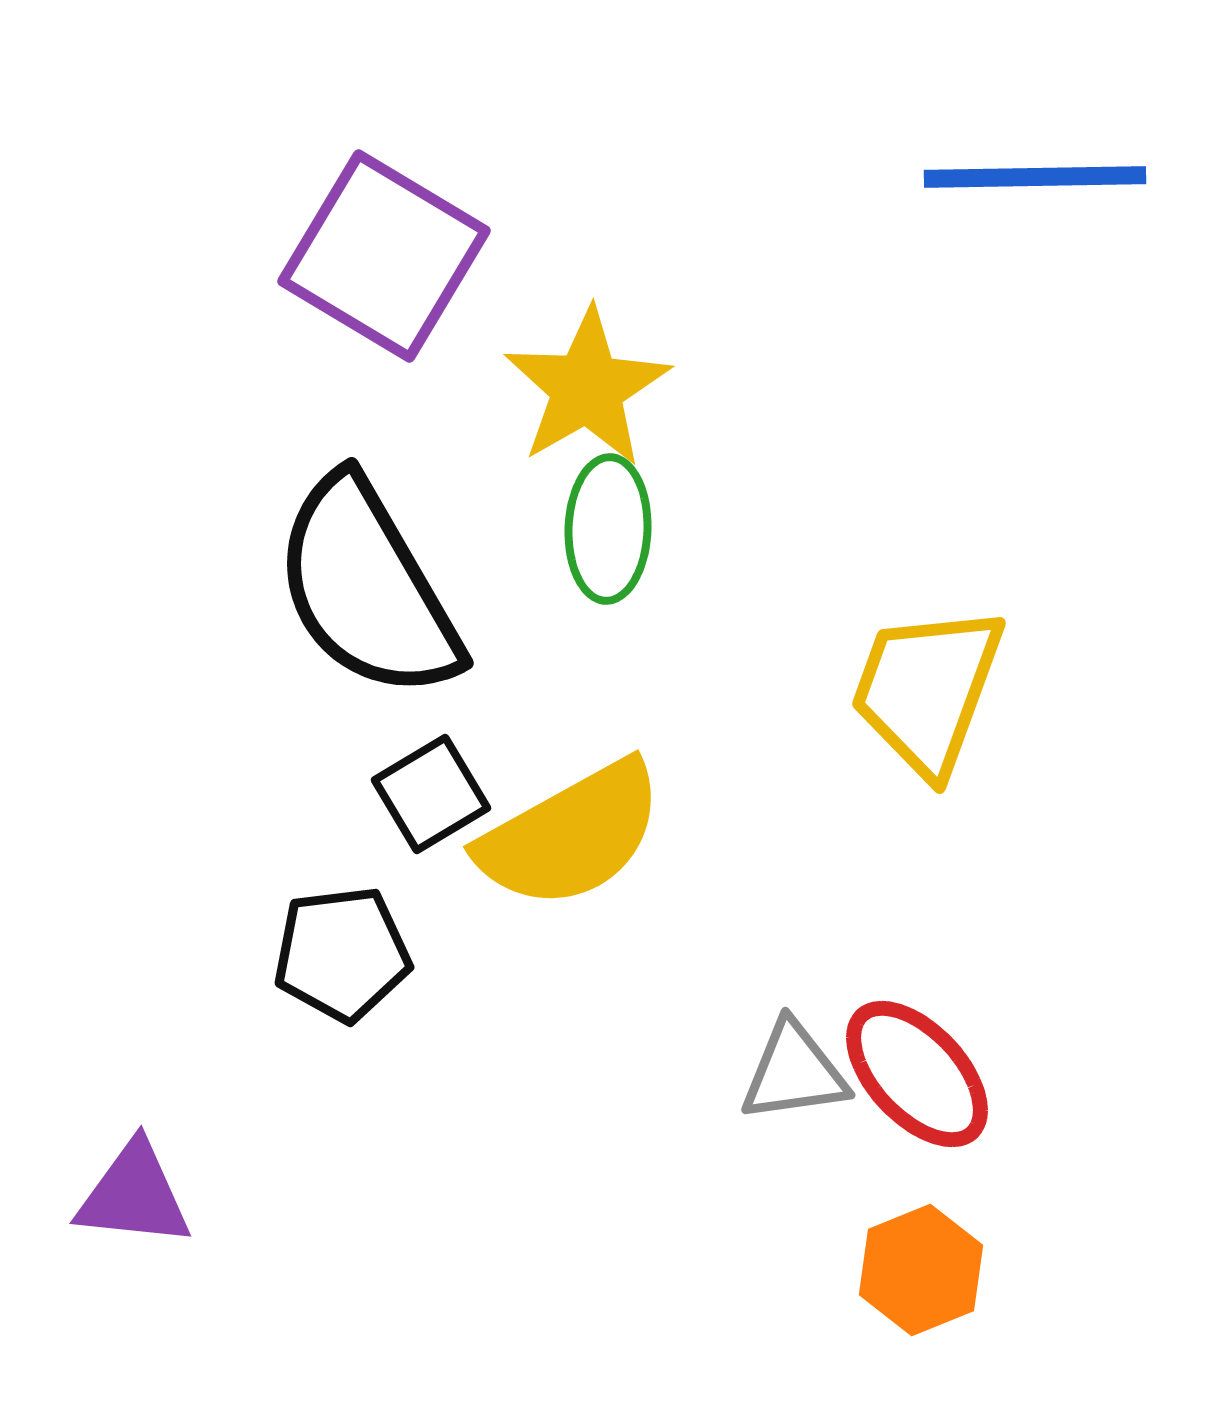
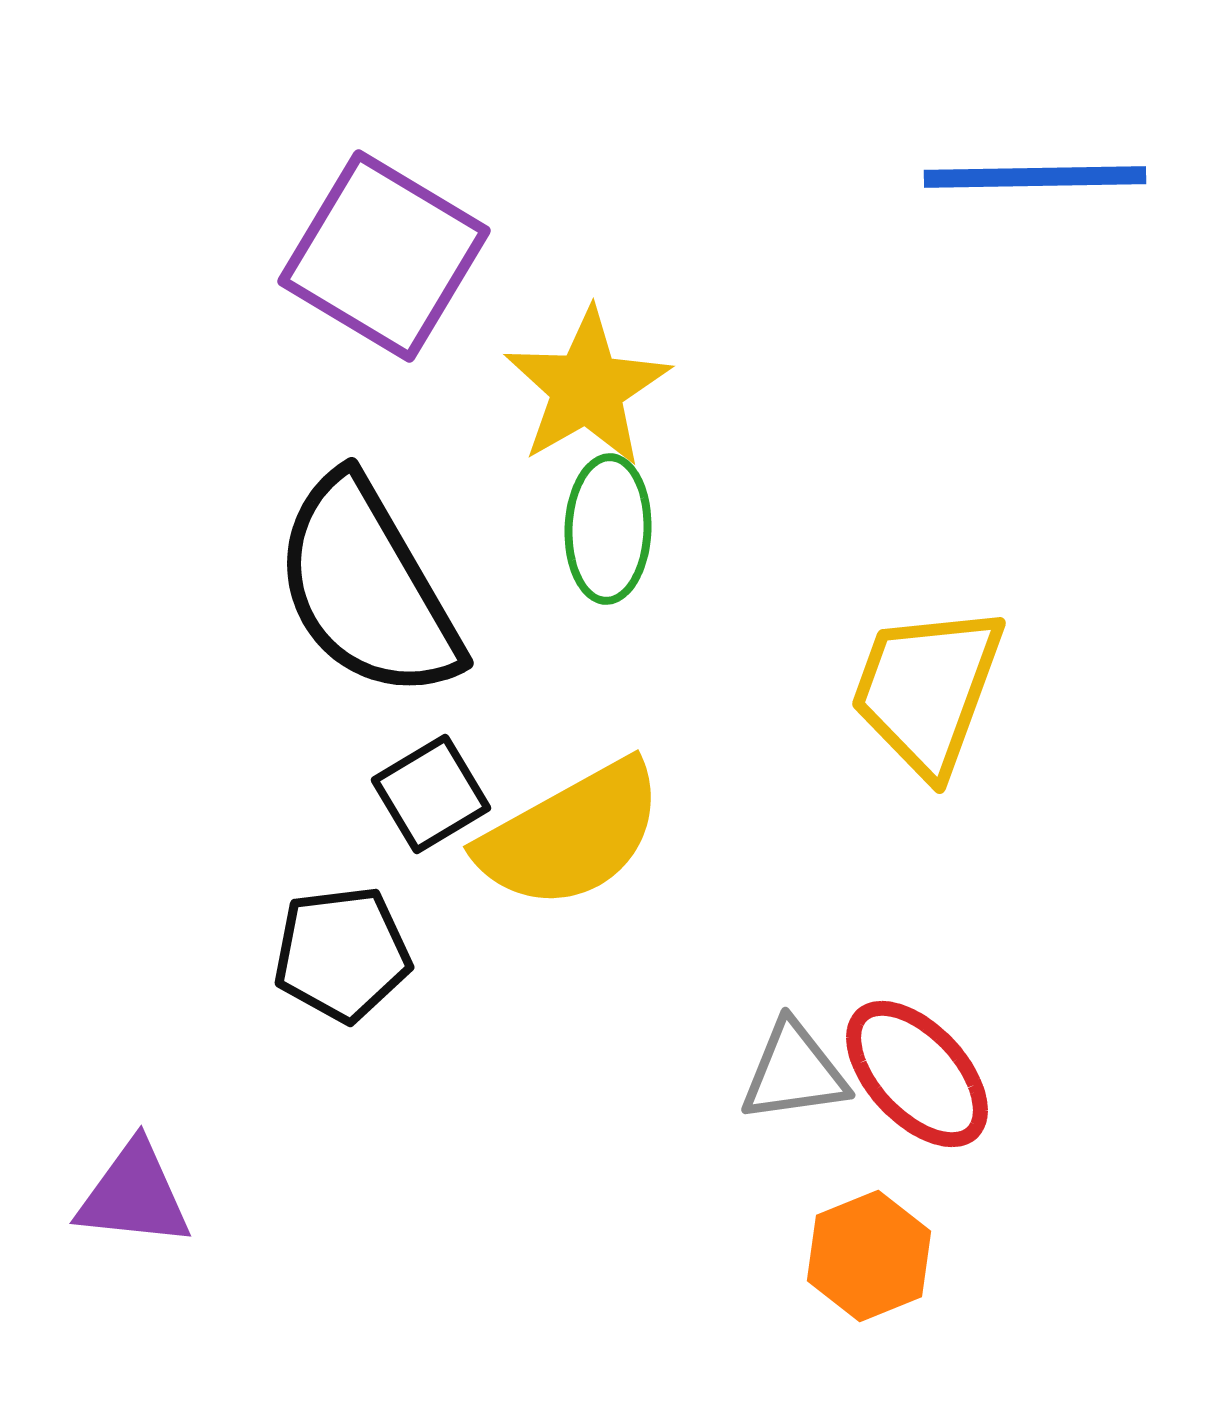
orange hexagon: moved 52 px left, 14 px up
